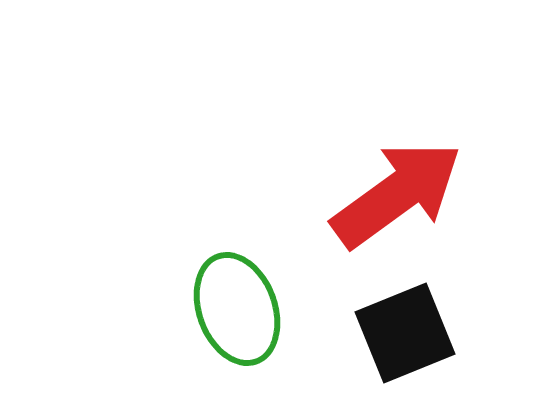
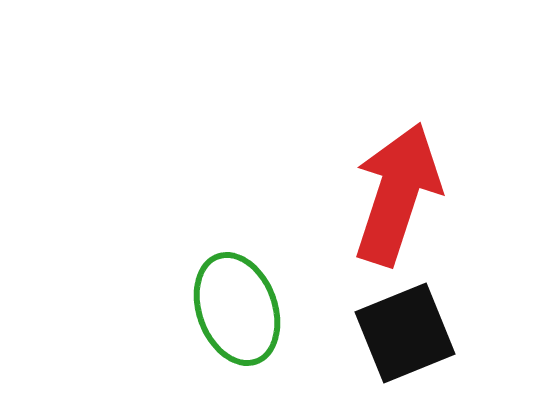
red arrow: rotated 36 degrees counterclockwise
